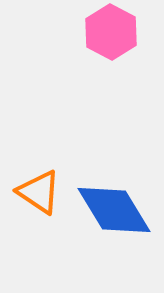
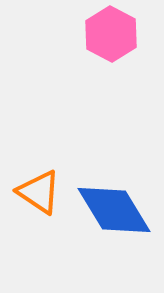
pink hexagon: moved 2 px down
